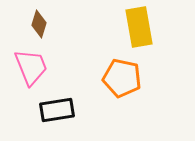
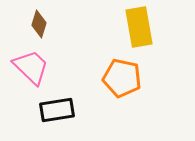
pink trapezoid: rotated 24 degrees counterclockwise
